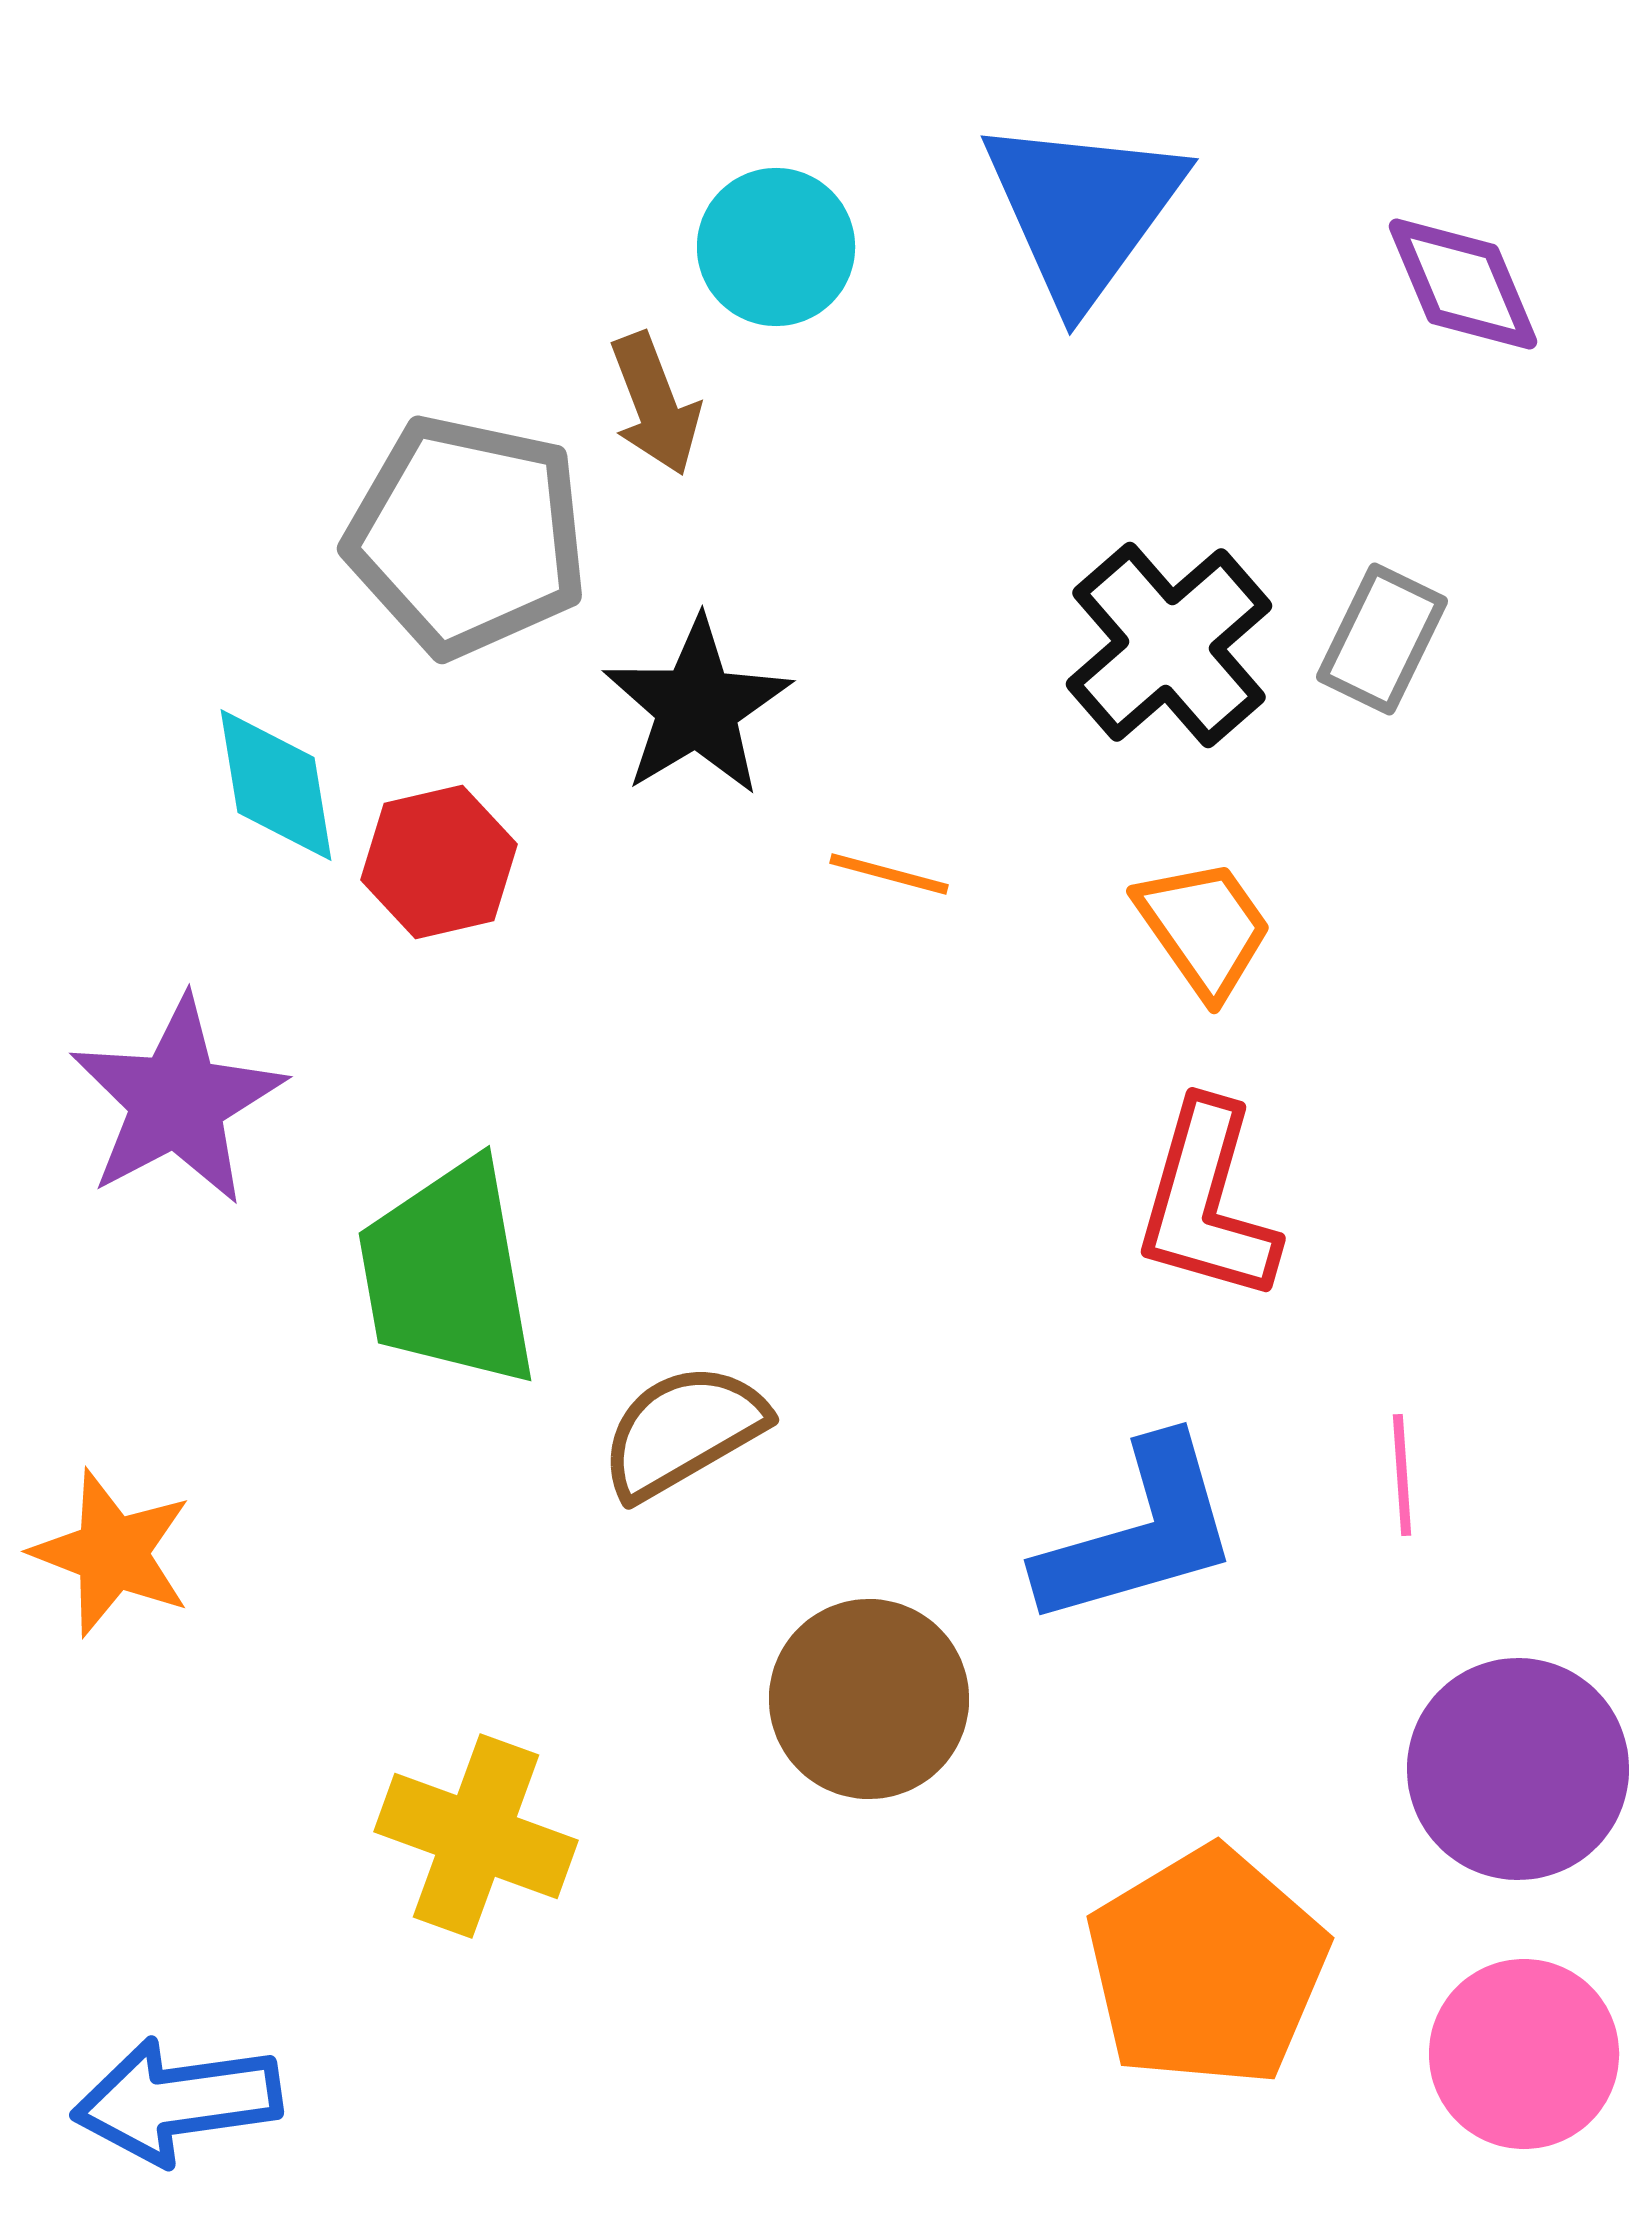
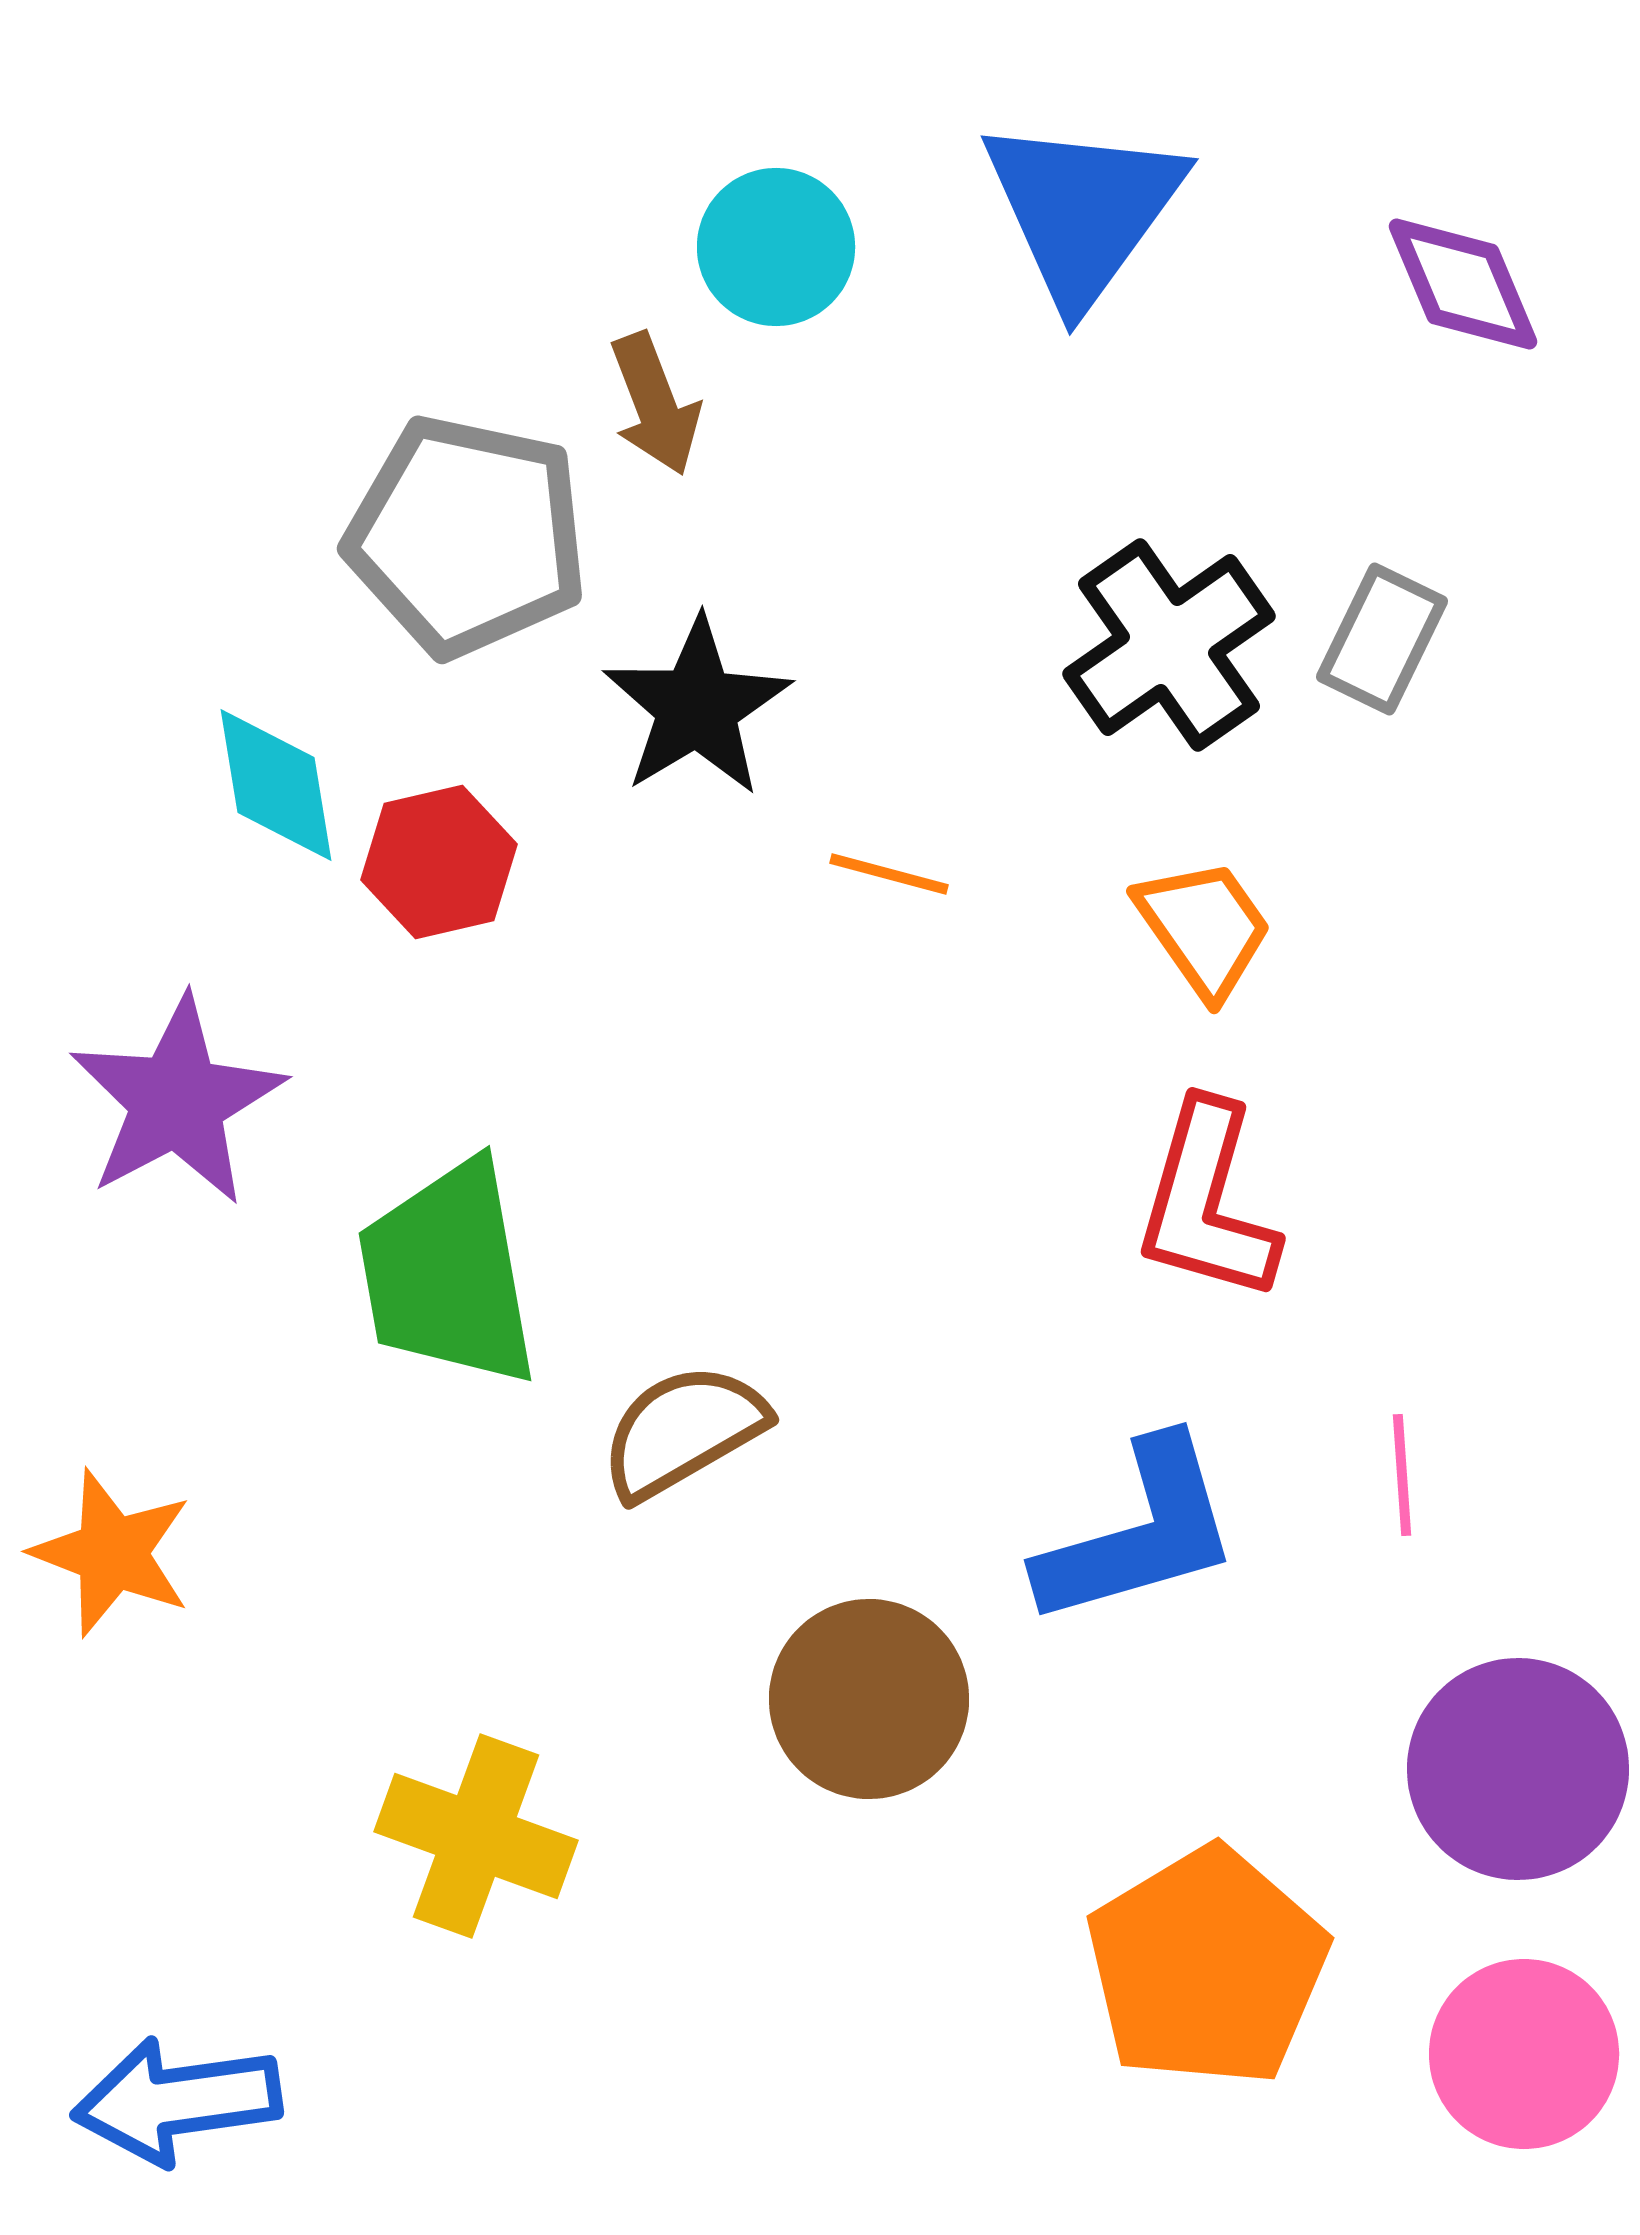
black cross: rotated 6 degrees clockwise
